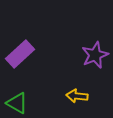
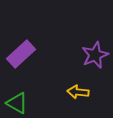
purple rectangle: moved 1 px right
yellow arrow: moved 1 px right, 4 px up
